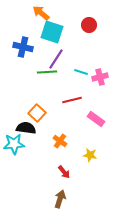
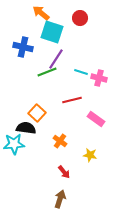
red circle: moved 9 px left, 7 px up
green line: rotated 18 degrees counterclockwise
pink cross: moved 1 px left, 1 px down; rotated 28 degrees clockwise
